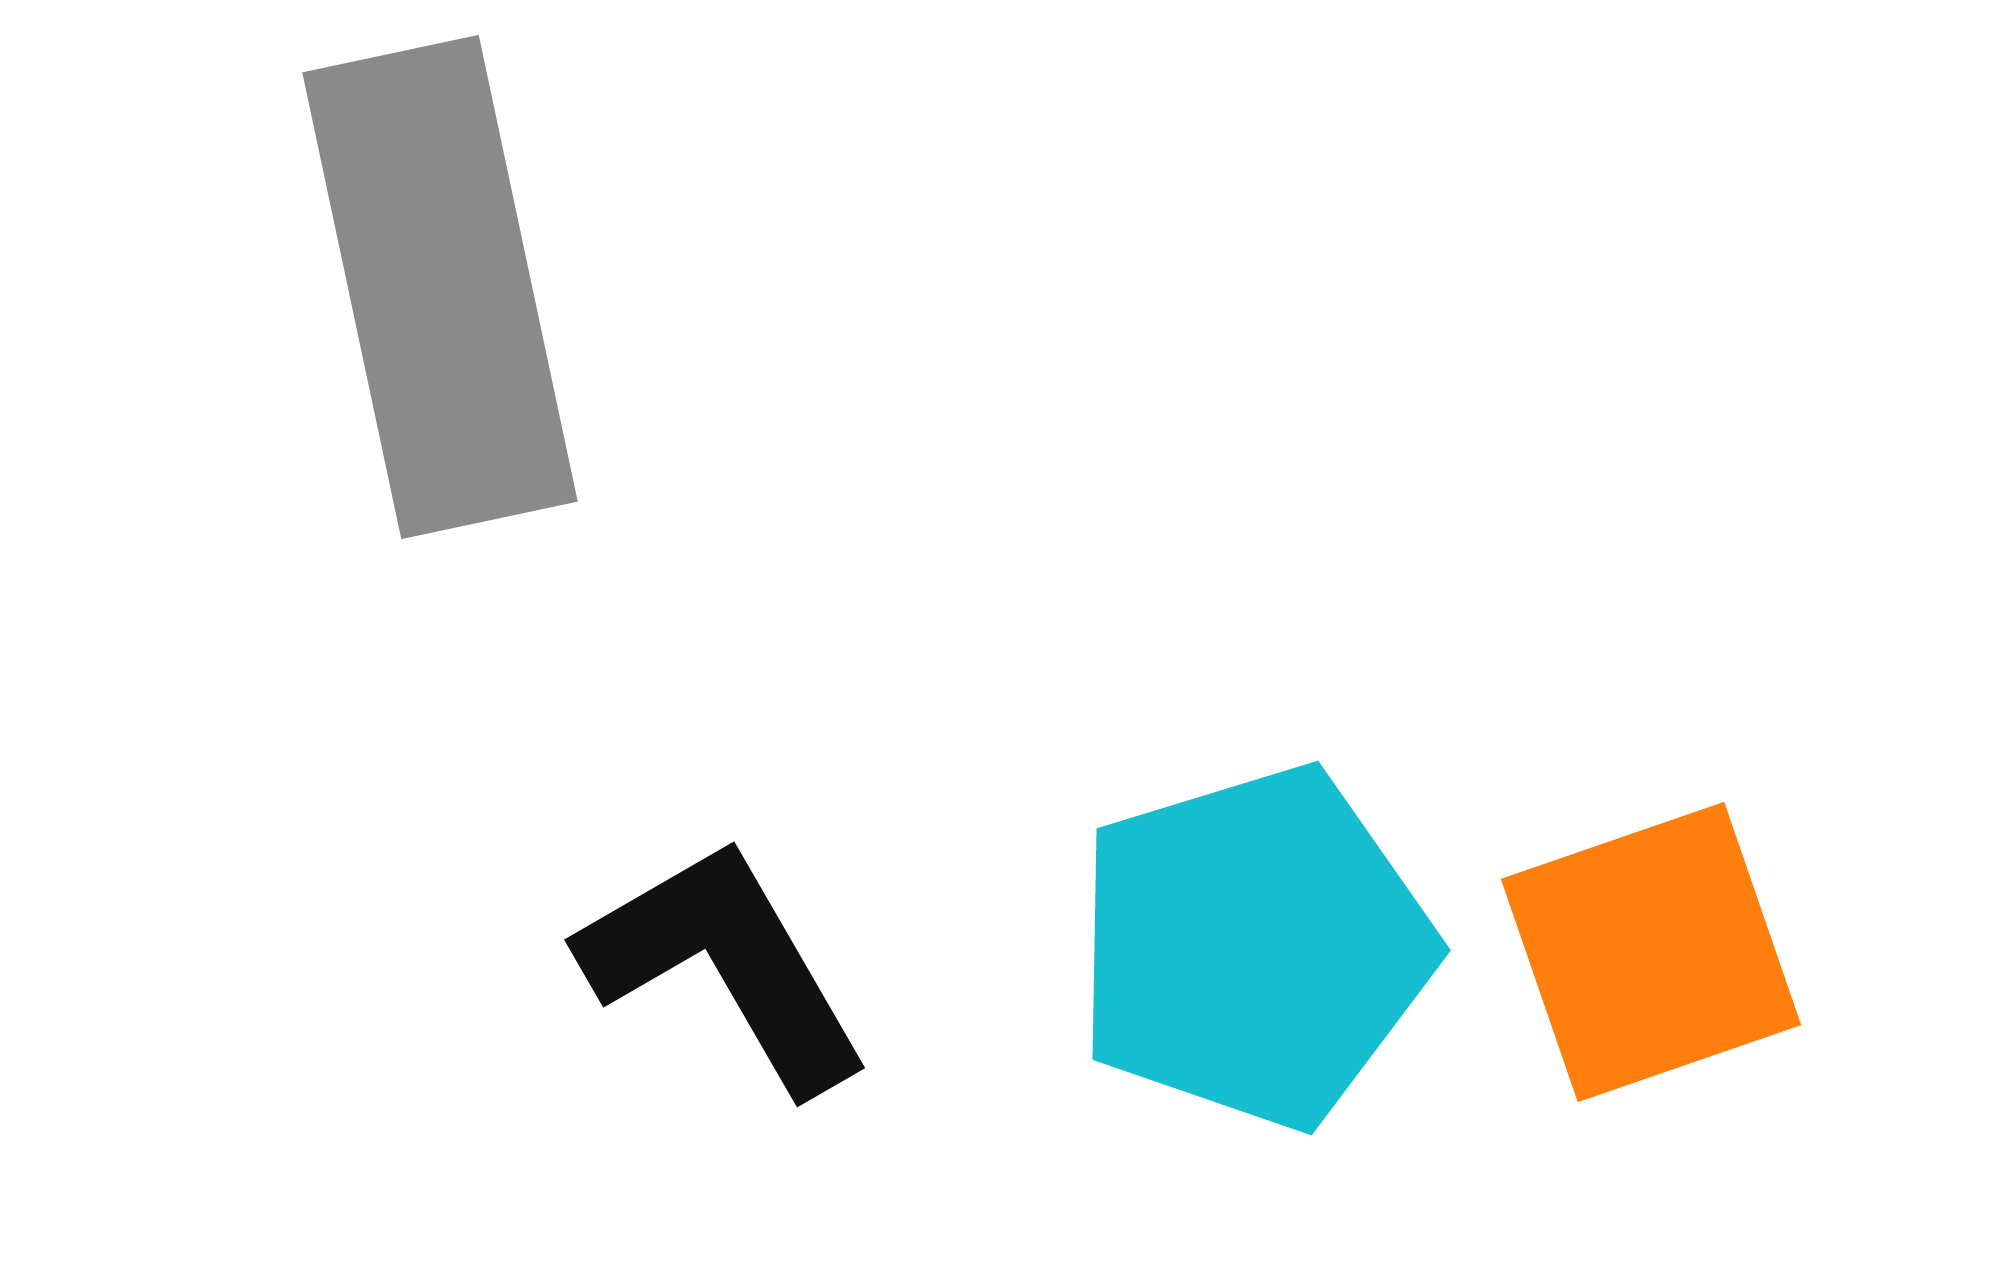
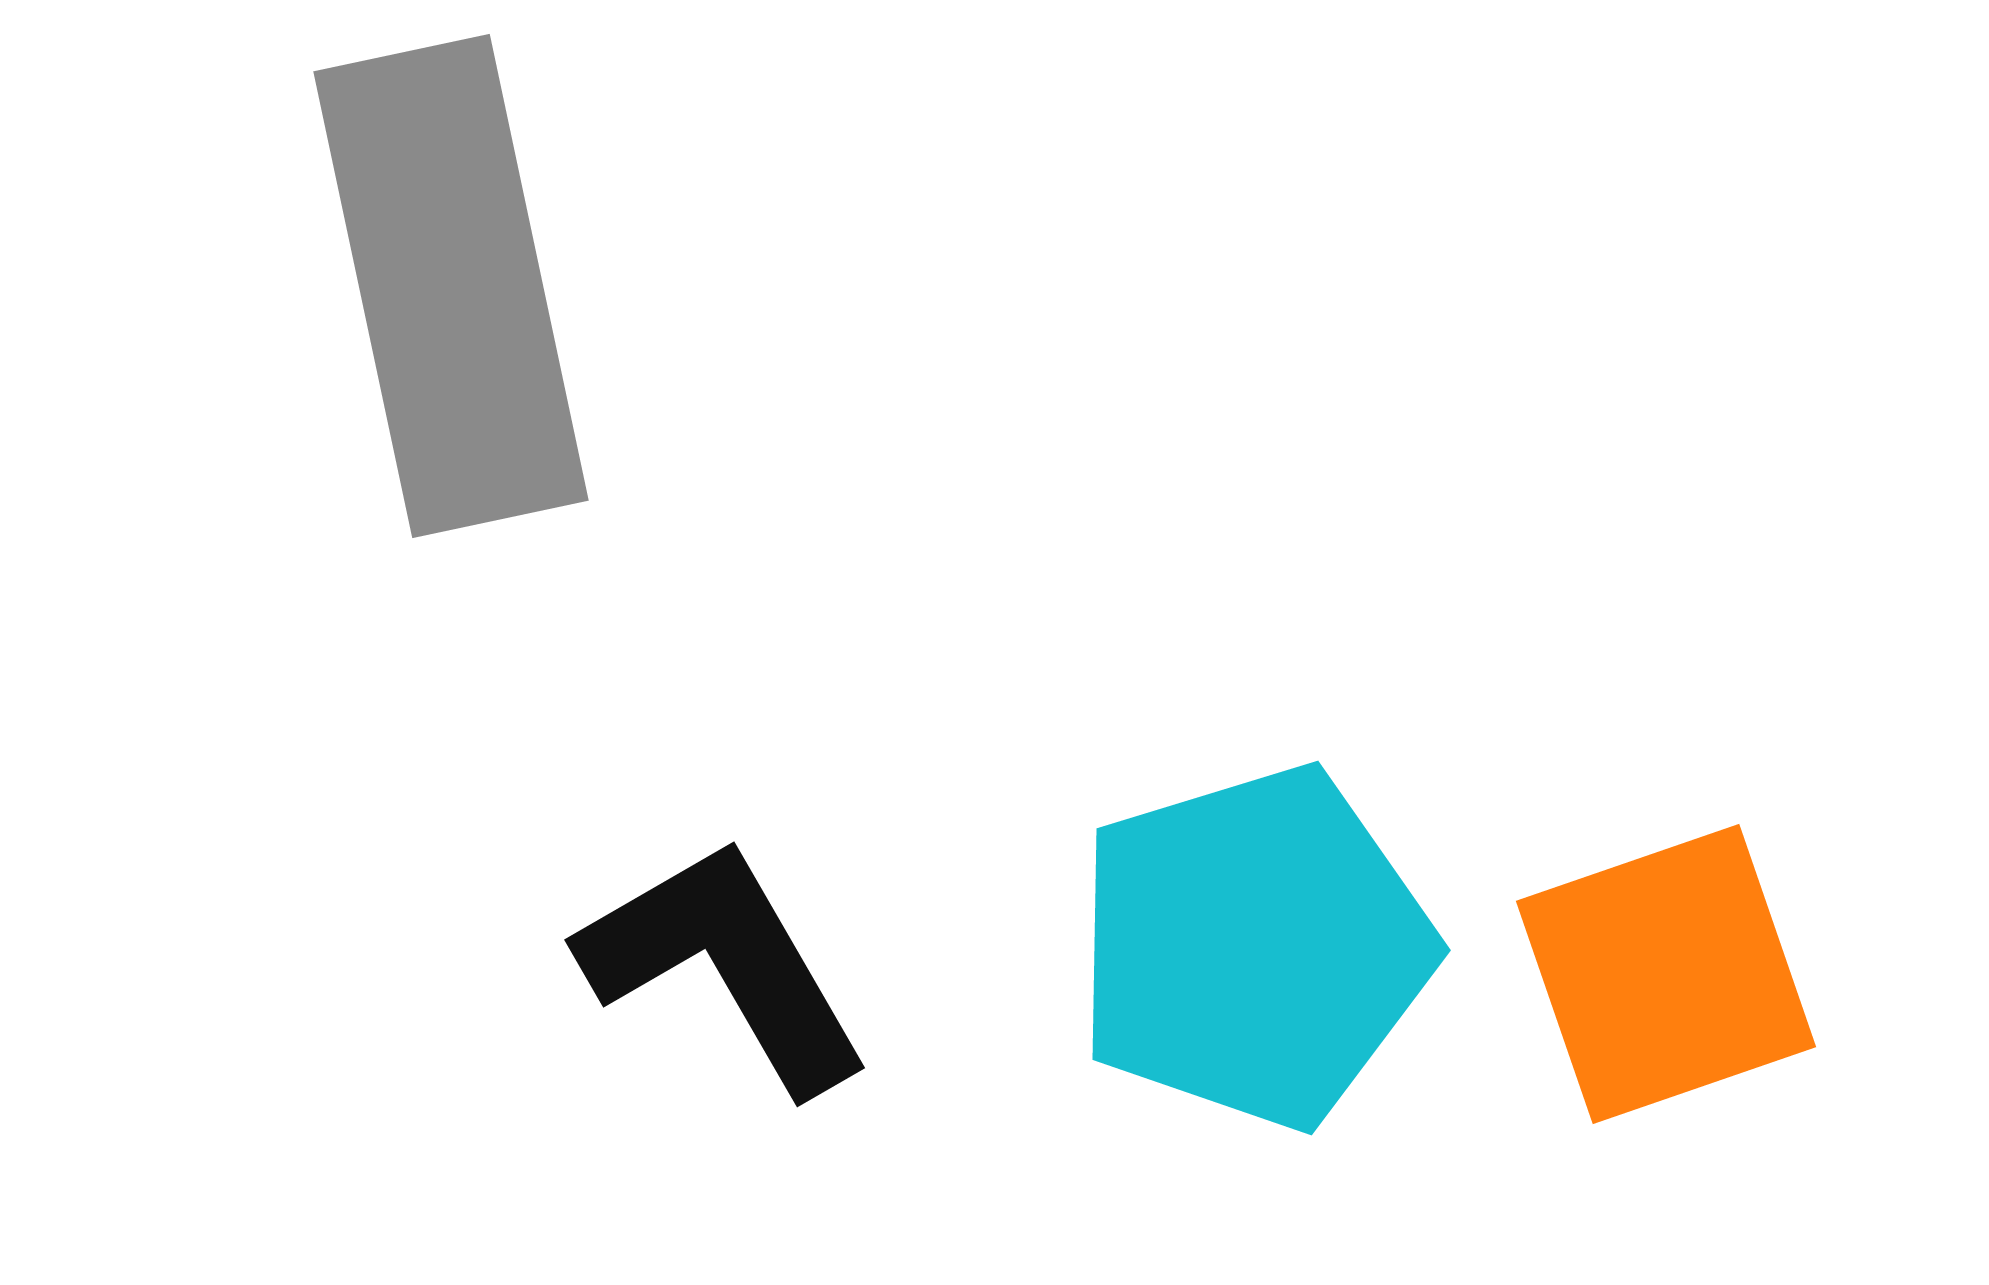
gray rectangle: moved 11 px right, 1 px up
orange square: moved 15 px right, 22 px down
